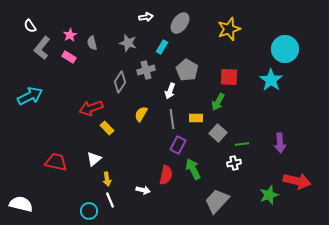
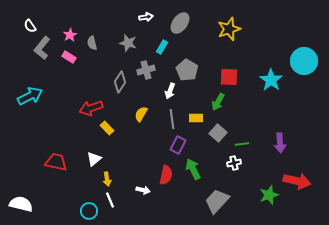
cyan circle at (285, 49): moved 19 px right, 12 px down
